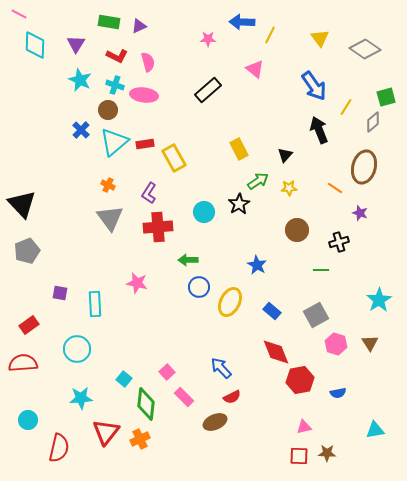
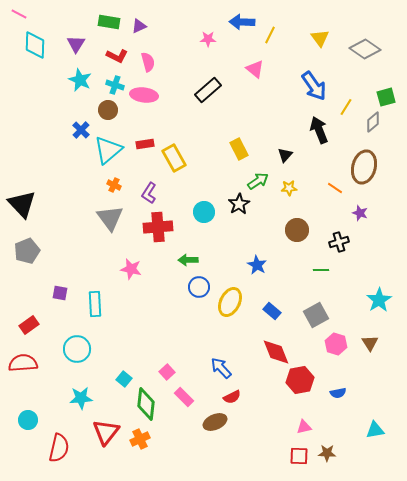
cyan triangle at (114, 142): moved 6 px left, 8 px down
orange cross at (108, 185): moved 6 px right
pink star at (137, 283): moved 6 px left, 14 px up
